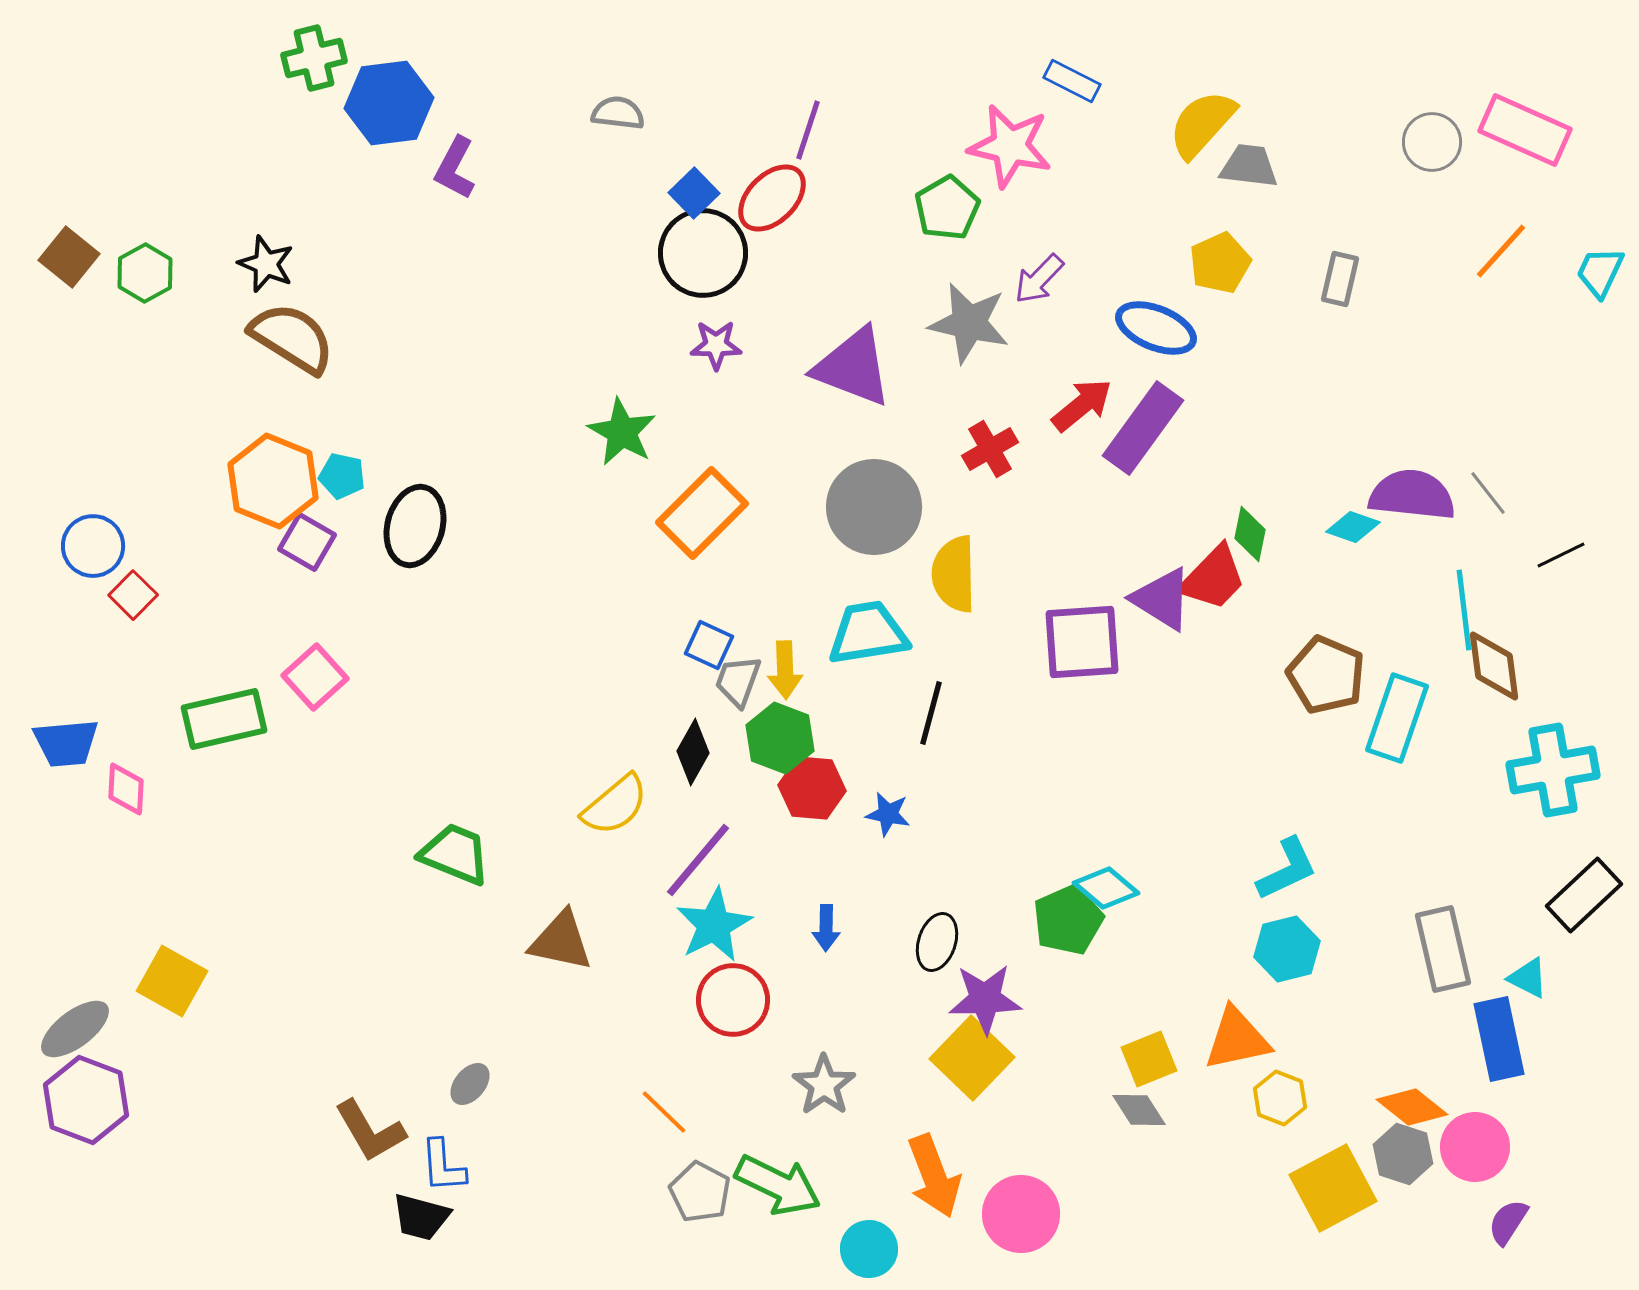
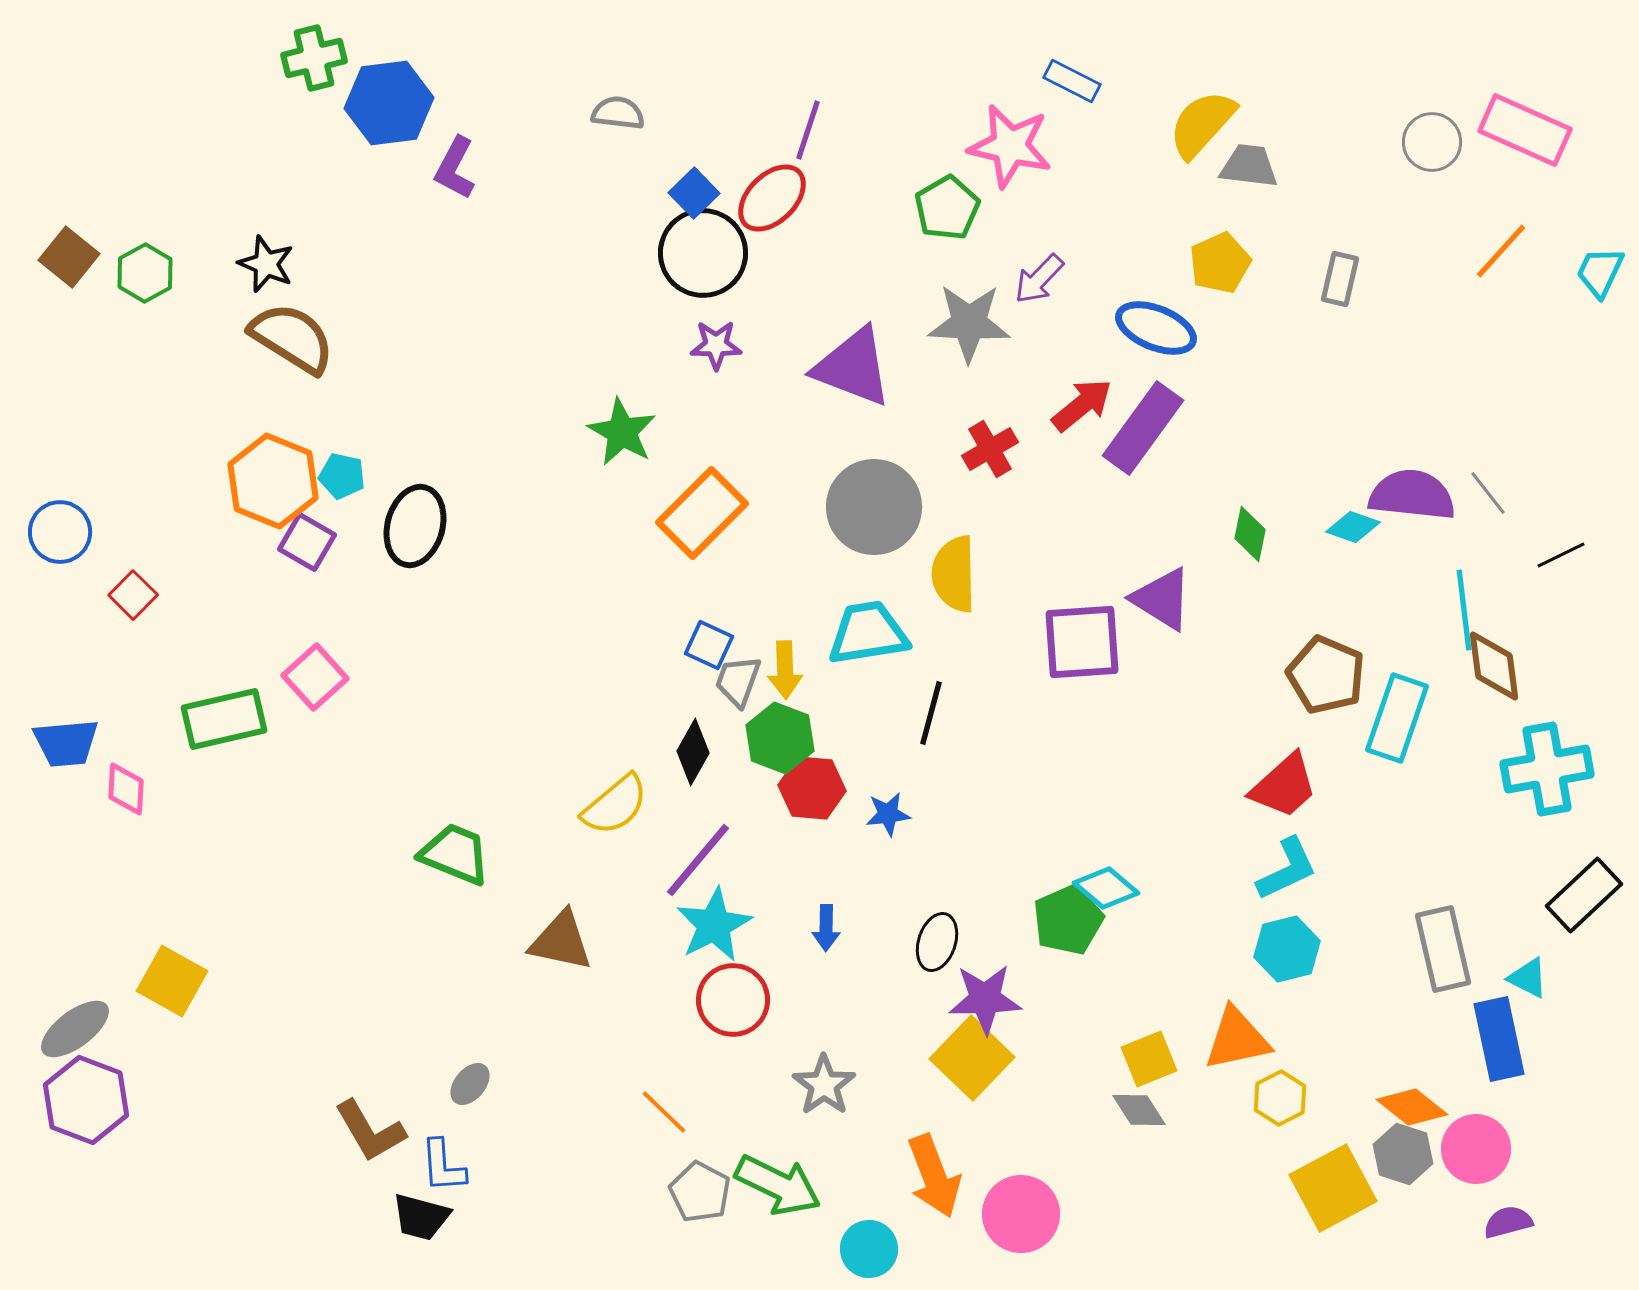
gray star at (969, 323): rotated 10 degrees counterclockwise
blue circle at (93, 546): moved 33 px left, 14 px up
red trapezoid at (1213, 578): moved 71 px right, 208 px down; rotated 4 degrees clockwise
cyan cross at (1553, 770): moved 6 px left, 1 px up
blue star at (888, 814): rotated 18 degrees counterclockwise
yellow hexagon at (1280, 1098): rotated 12 degrees clockwise
pink circle at (1475, 1147): moved 1 px right, 2 px down
purple semicircle at (1508, 1222): rotated 42 degrees clockwise
